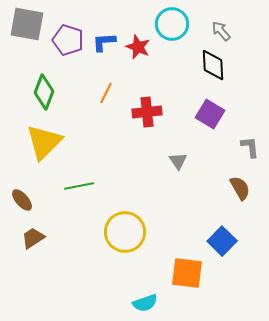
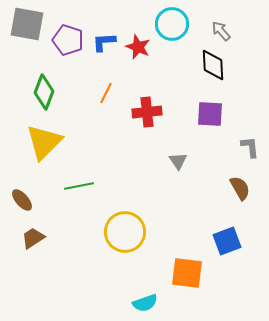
purple square: rotated 28 degrees counterclockwise
blue square: moved 5 px right; rotated 24 degrees clockwise
